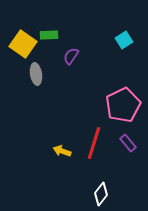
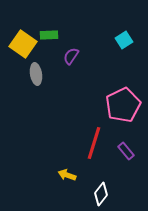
purple rectangle: moved 2 px left, 8 px down
yellow arrow: moved 5 px right, 24 px down
